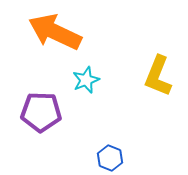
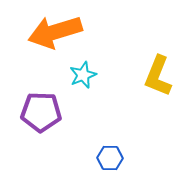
orange arrow: rotated 42 degrees counterclockwise
cyan star: moved 3 px left, 5 px up
blue hexagon: rotated 20 degrees counterclockwise
